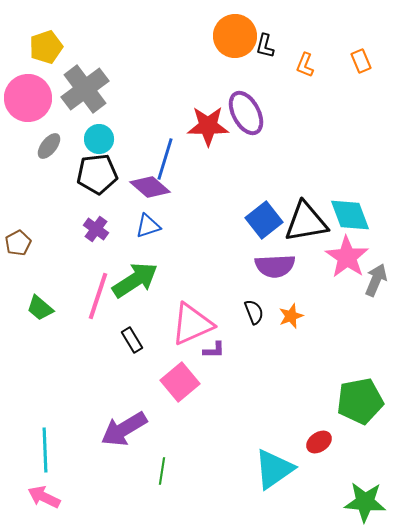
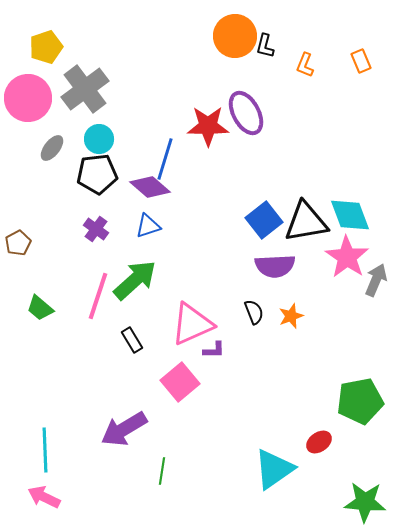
gray ellipse: moved 3 px right, 2 px down
green arrow: rotated 9 degrees counterclockwise
